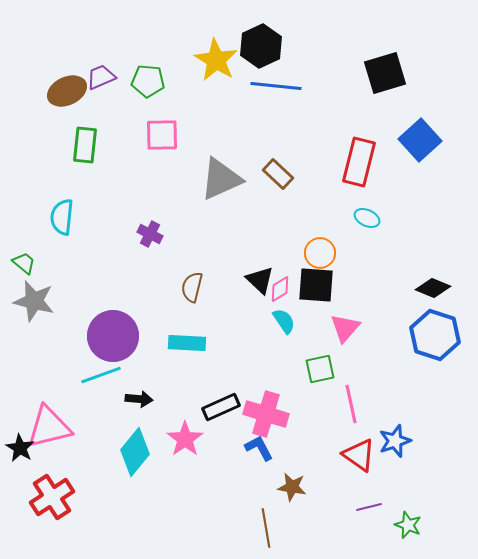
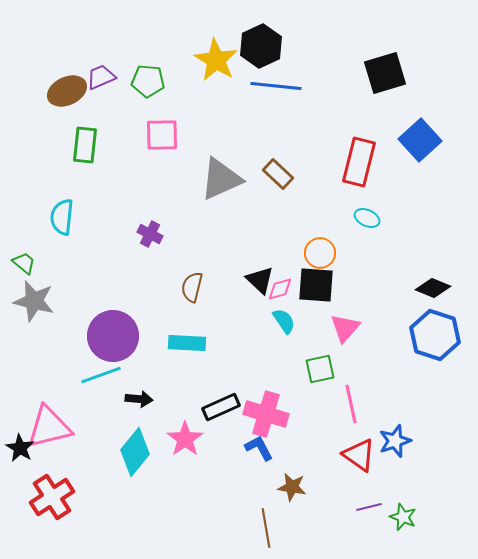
pink diamond at (280, 289): rotated 16 degrees clockwise
green star at (408, 525): moved 5 px left, 8 px up
